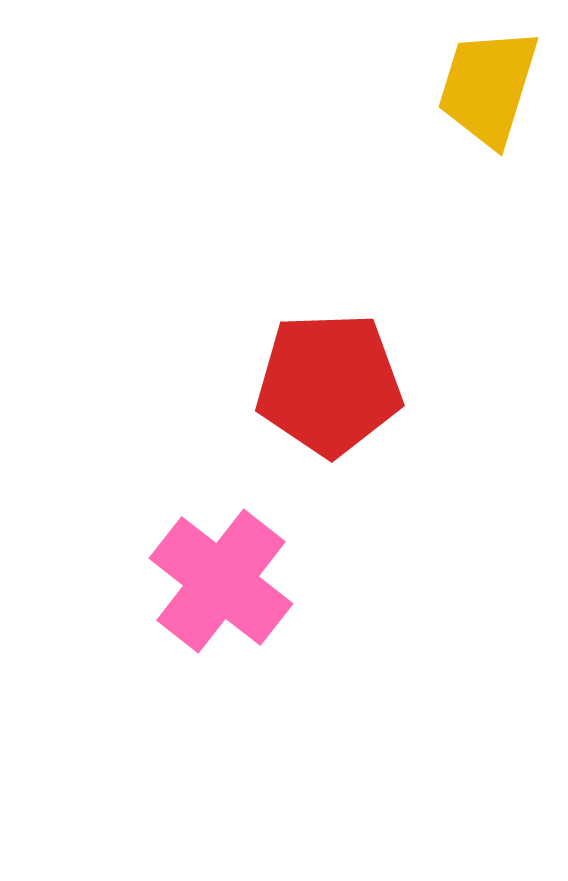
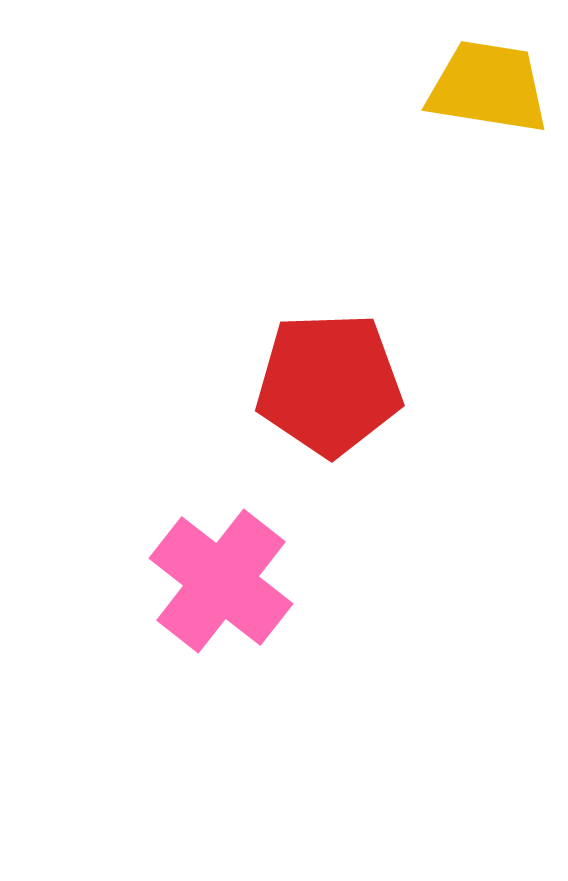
yellow trapezoid: rotated 82 degrees clockwise
